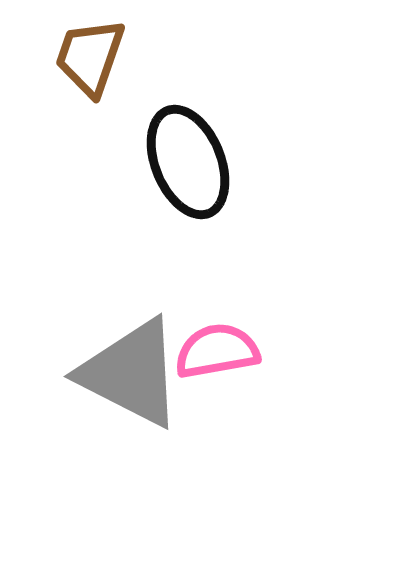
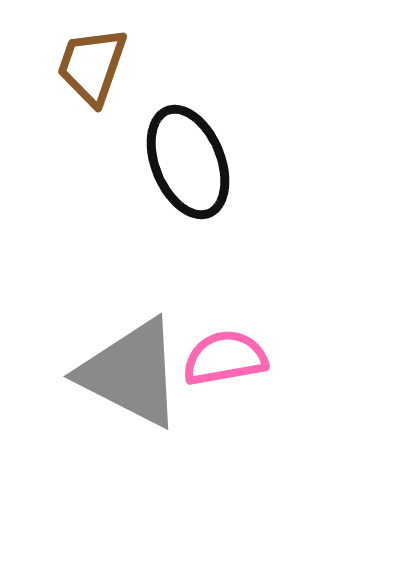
brown trapezoid: moved 2 px right, 9 px down
pink semicircle: moved 8 px right, 7 px down
